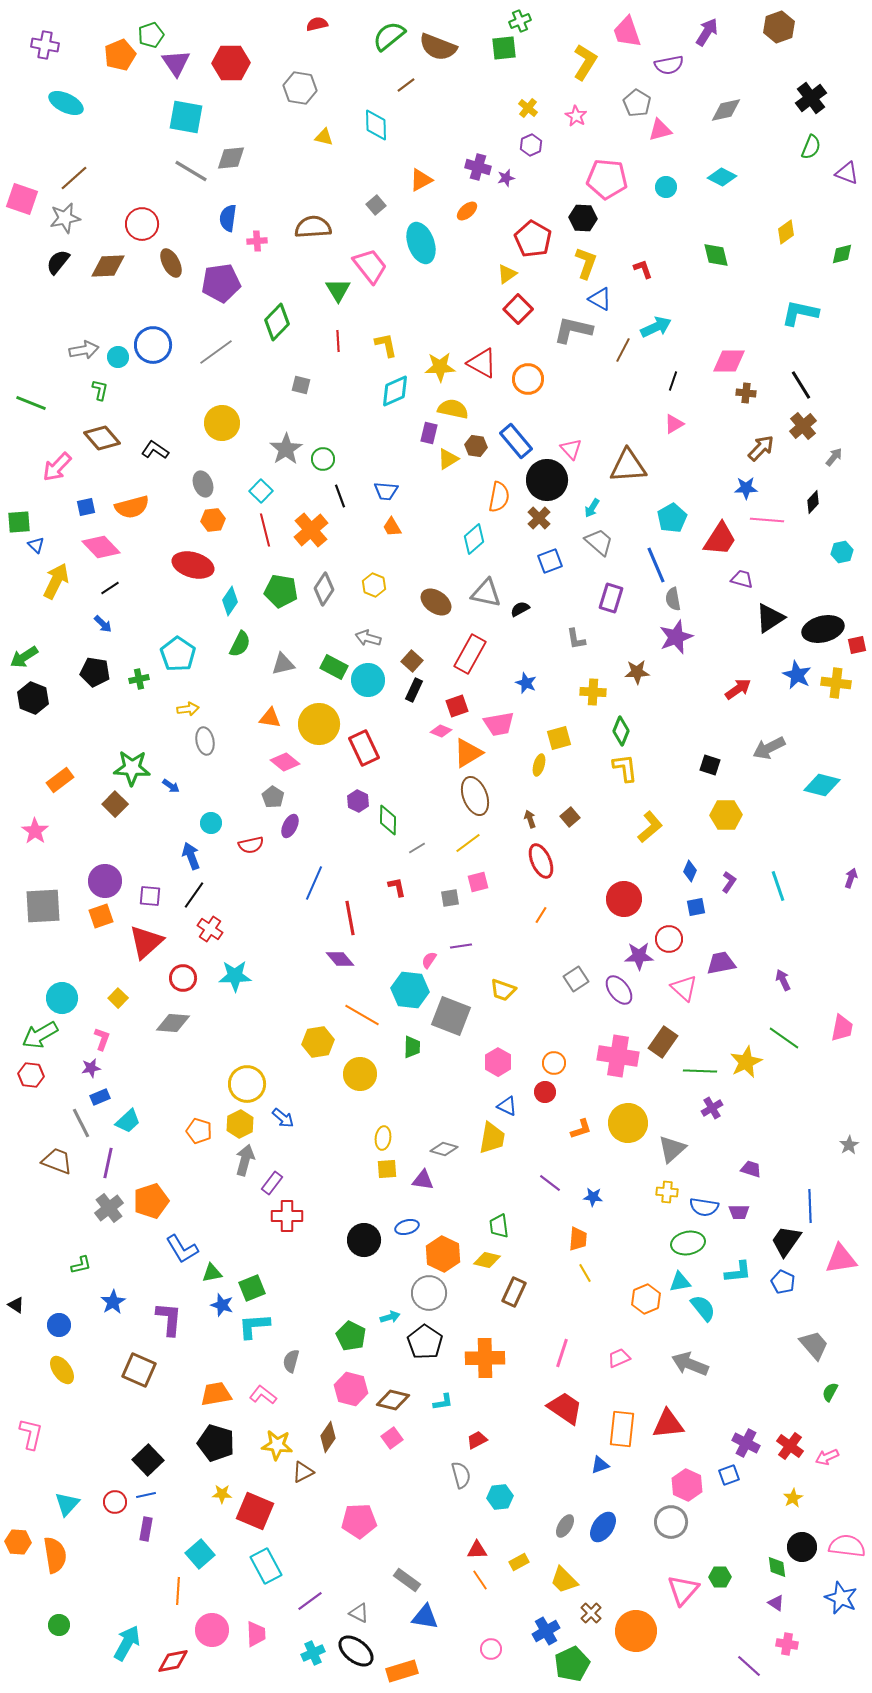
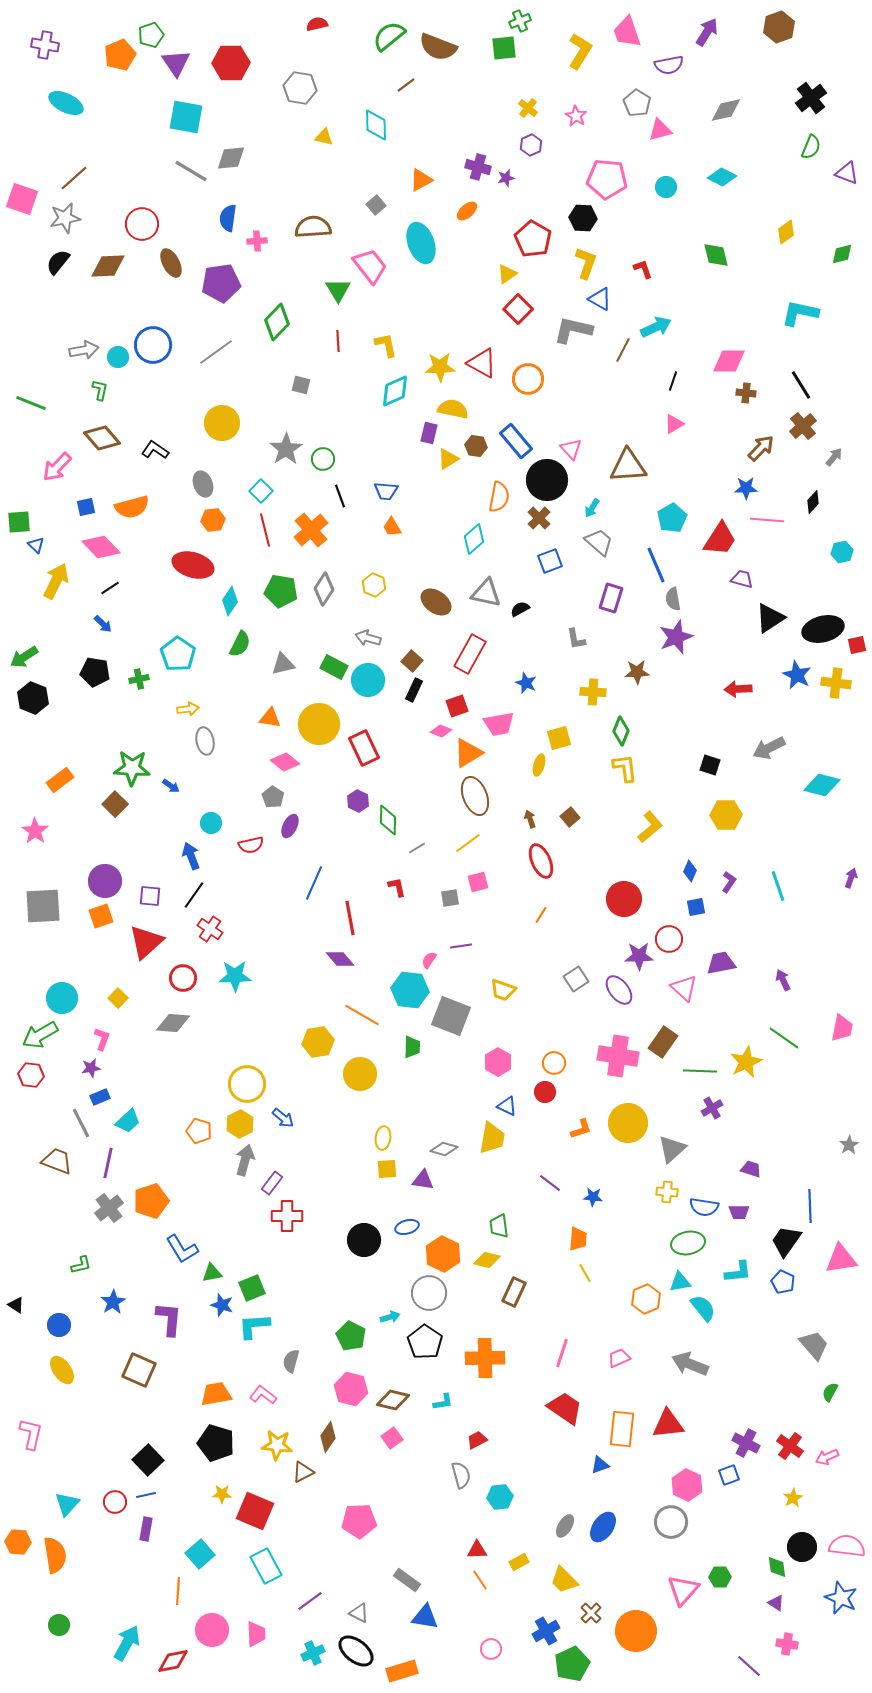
yellow L-shape at (585, 62): moved 5 px left, 11 px up
red arrow at (738, 689): rotated 148 degrees counterclockwise
